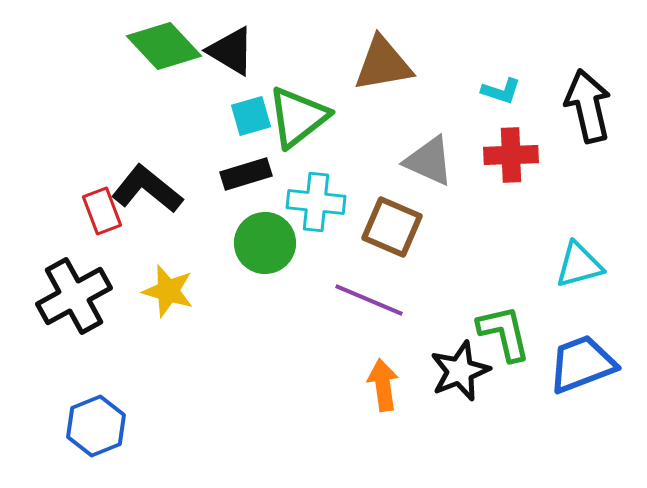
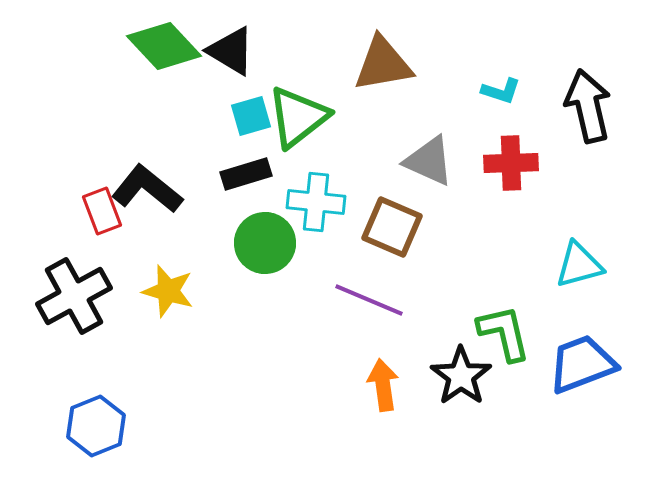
red cross: moved 8 px down
black star: moved 1 px right, 5 px down; rotated 14 degrees counterclockwise
